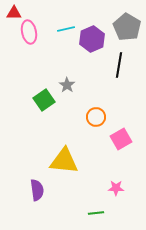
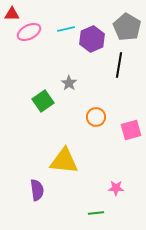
red triangle: moved 2 px left, 1 px down
pink ellipse: rotated 75 degrees clockwise
gray star: moved 2 px right, 2 px up
green square: moved 1 px left, 1 px down
pink square: moved 10 px right, 9 px up; rotated 15 degrees clockwise
